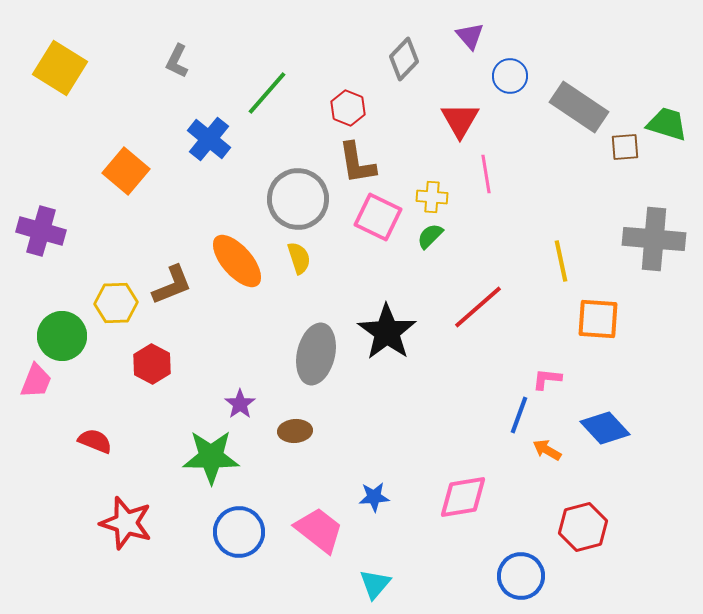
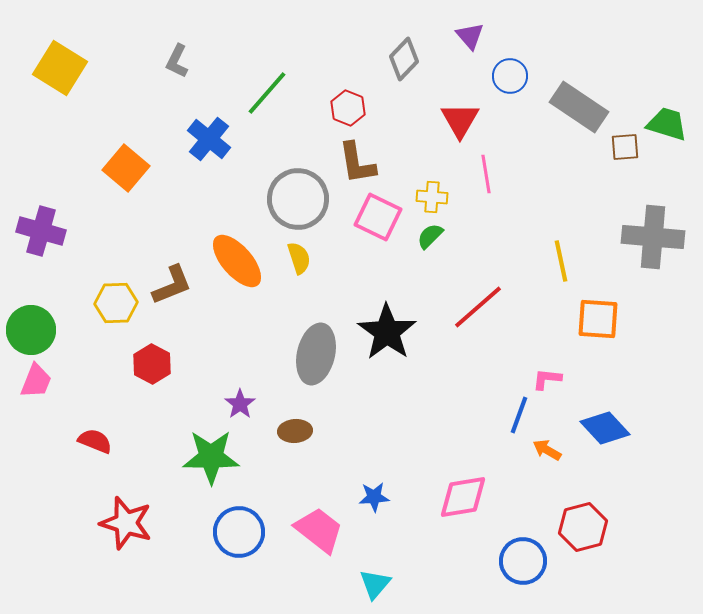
orange square at (126, 171): moved 3 px up
gray cross at (654, 239): moved 1 px left, 2 px up
green circle at (62, 336): moved 31 px left, 6 px up
blue circle at (521, 576): moved 2 px right, 15 px up
